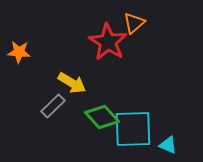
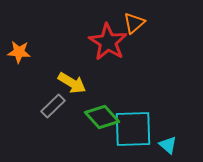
cyan triangle: rotated 18 degrees clockwise
